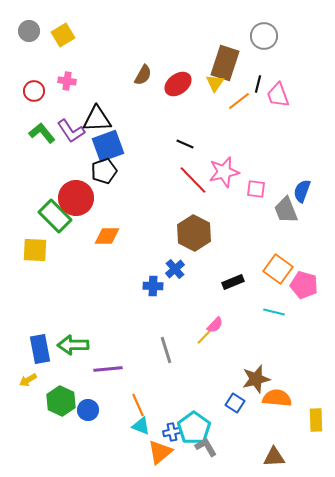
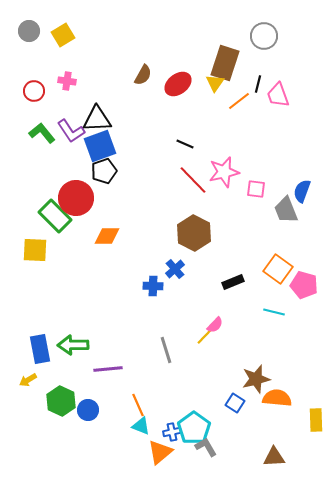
blue square at (108, 146): moved 8 px left
